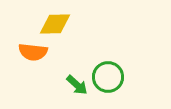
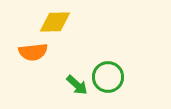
yellow diamond: moved 2 px up
orange semicircle: rotated 12 degrees counterclockwise
